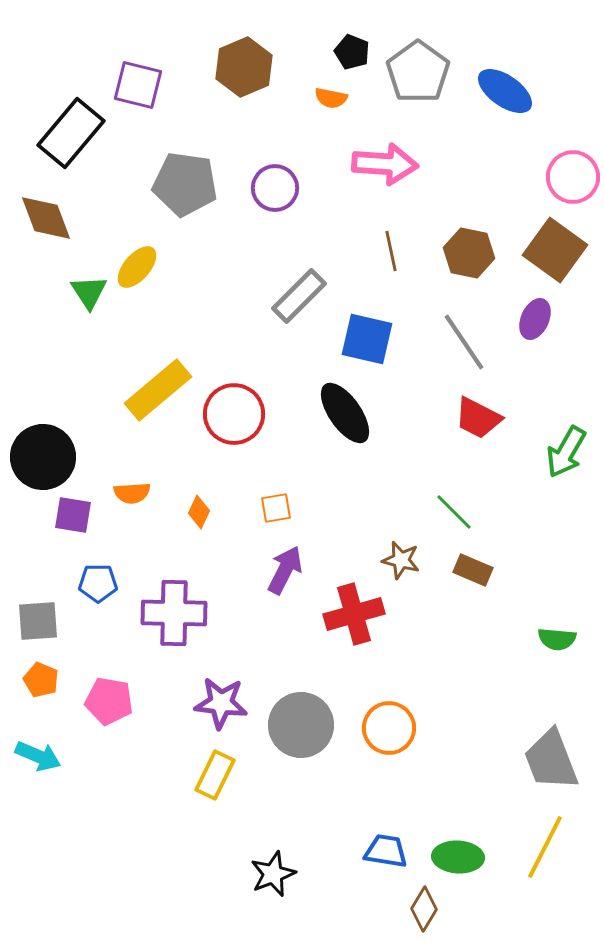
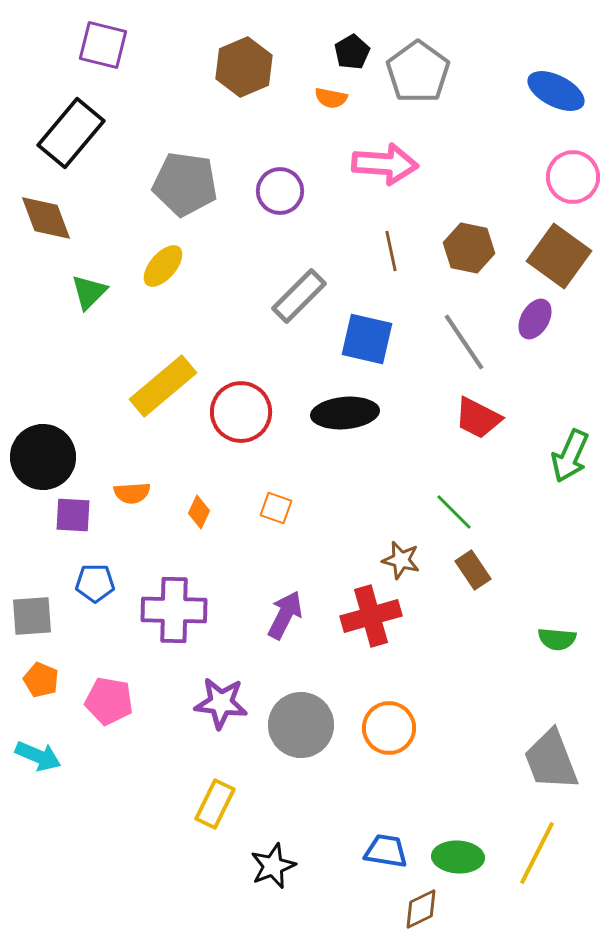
black pentagon at (352, 52): rotated 20 degrees clockwise
purple square at (138, 85): moved 35 px left, 40 px up
blue ellipse at (505, 91): moved 51 px right; rotated 8 degrees counterclockwise
purple circle at (275, 188): moved 5 px right, 3 px down
brown square at (555, 250): moved 4 px right, 6 px down
brown hexagon at (469, 253): moved 5 px up
yellow ellipse at (137, 267): moved 26 px right, 1 px up
green triangle at (89, 292): rotated 18 degrees clockwise
purple ellipse at (535, 319): rotated 6 degrees clockwise
yellow rectangle at (158, 390): moved 5 px right, 4 px up
black ellipse at (345, 413): rotated 60 degrees counterclockwise
red circle at (234, 414): moved 7 px right, 2 px up
green arrow at (566, 452): moved 4 px right, 4 px down; rotated 6 degrees counterclockwise
orange square at (276, 508): rotated 28 degrees clockwise
purple square at (73, 515): rotated 6 degrees counterclockwise
purple arrow at (285, 570): moved 45 px down
brown rectangle at (473, 570): rotated 33 degrees clockwise
blue pentagon at (98, 583): moved 3 px left
purple cross at (174, 613): moved 3 px up
red cross at (354, 614): moved 17 px right, 2 px down
gray square at (38, 621): moved 6 px left, 5 px up
yellow rectangle at (215, 775): moved 29 px down
yellow line at (545, 847): moved 8 px left, 6 px down
black star at (273, 874): moved 8 px up
brown diamond at (424, 909): moved 3 px left; rotated 33 degrees clockwise
